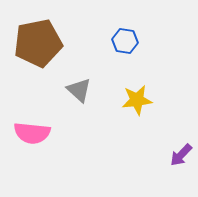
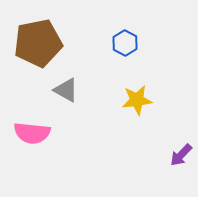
blue hexagon: moved 2 px down; rotated 20 degrees clockwise
gray triangle: moved 13 px left; rotated 12 degrees counterclockwise
